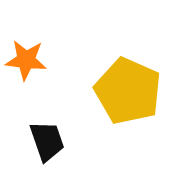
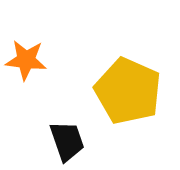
black trapezoid: moved 20 px right
